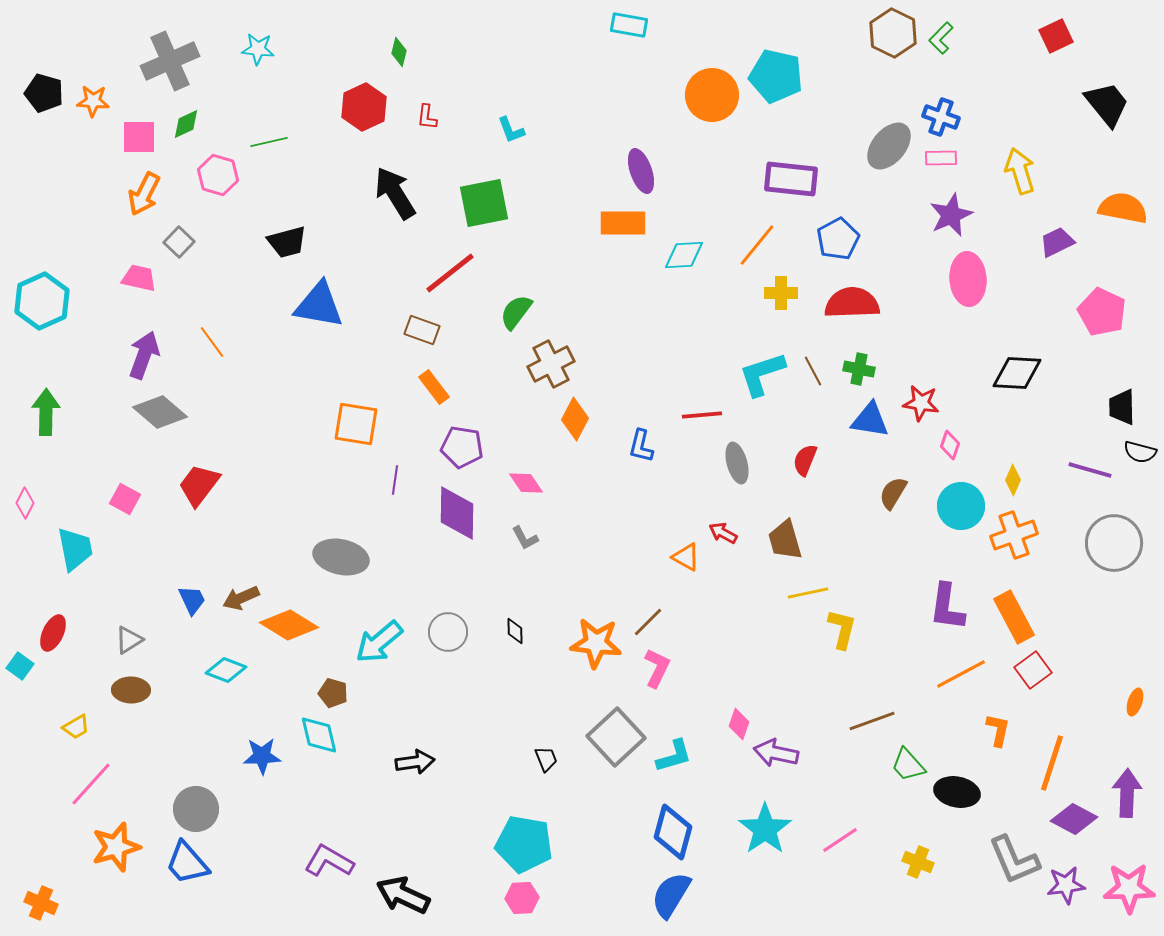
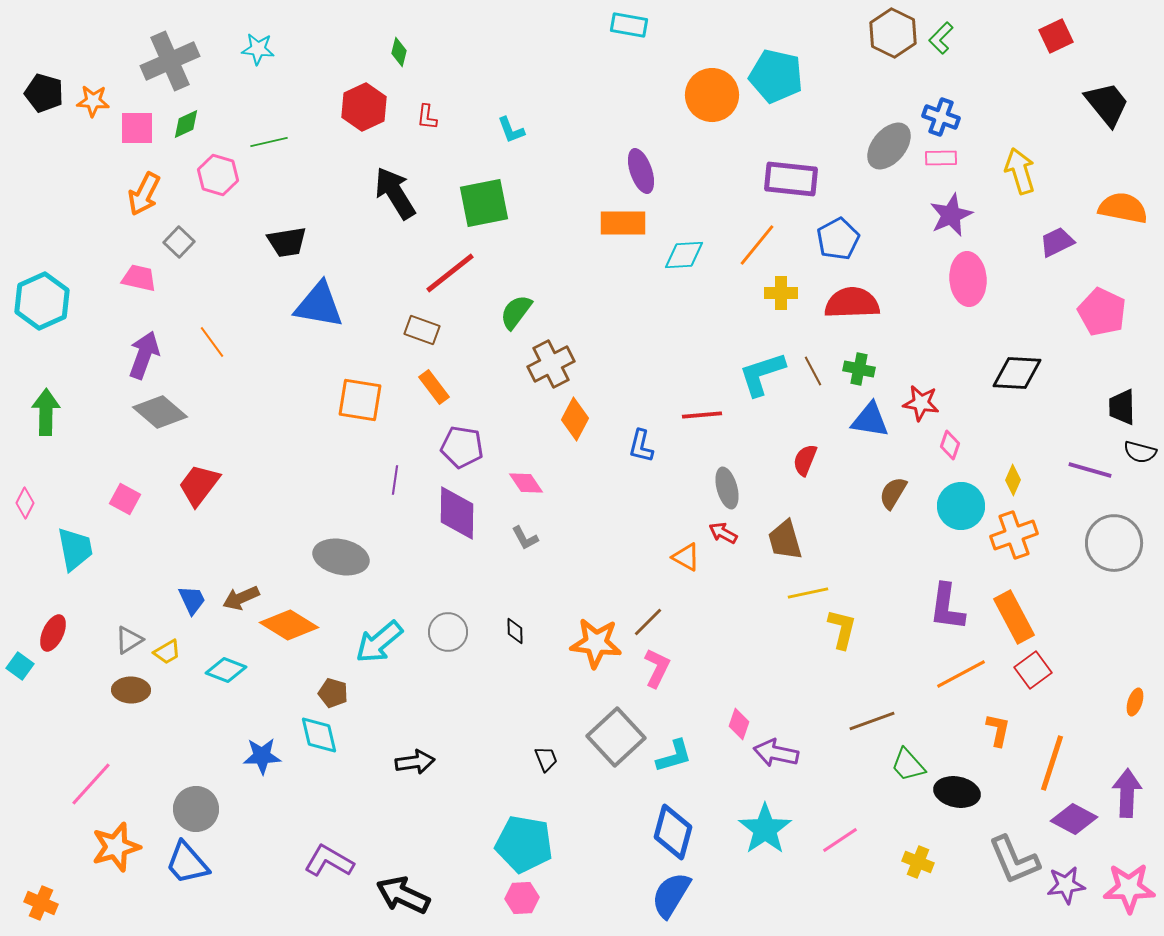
pink square at (139, 137): moved 2 px left, 9 px up
black trapezoid at (287, 242): rotated 6 degrees clockwise
orange square at (356, 424): moved 4 px right, 24 px up
gray ellipse at (737, 463): moved 10 px left, 25 px down
yellow trapezoid at (76, 727): moved 91 px right, 75 px up
